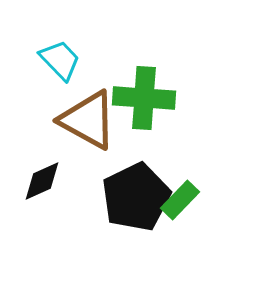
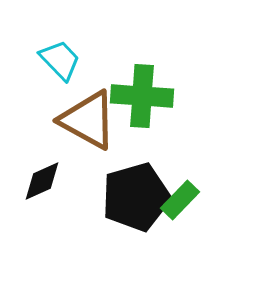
green cross: moved 2 px left, 2 px up
black pentagon: rotated 10 degrees clockwise
